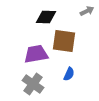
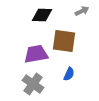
gray arrow: moved 5 px left
black diamond: moved 4 px left, 2 px up
